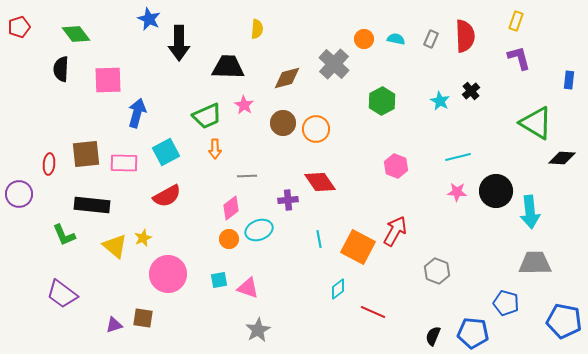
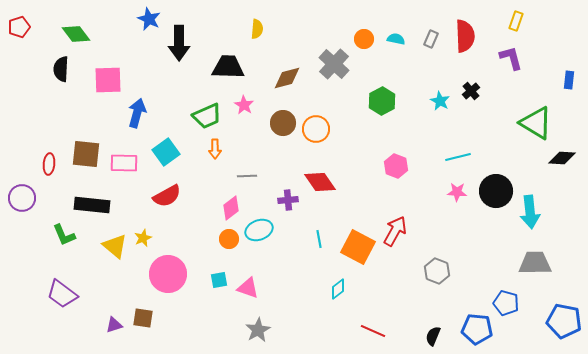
purple L-shape at (519, 58): moved 8 px left
cyan square at (166, 152): rotated 8 degrees counterclockwise
brown square at (86, 154): rotated 12 degrees clockwise
purple circle at (19, 194): moved 3 px right, 4 px down
red line at (373, 312): moved 19 px down
blue pentagon at (473, 333): moved 4 px right, 4 px up
